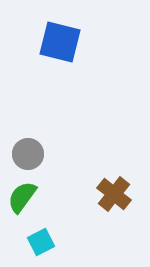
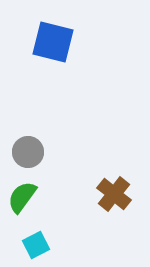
blue square: moved 7 px left
gray circle: moved 2 px up
cyan square: moved 5 px left, 3 px down
